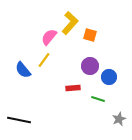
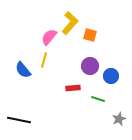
yellow line: rotated 21 degrees counterclockwise
blue circle: moved 2 px right, 1 px up
